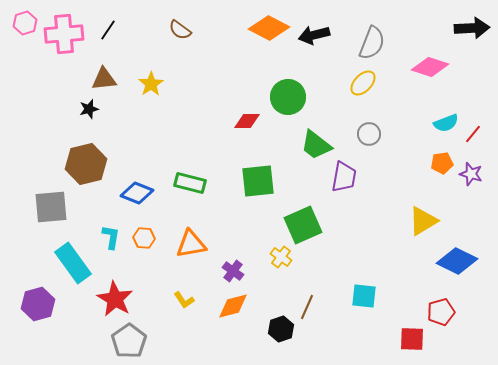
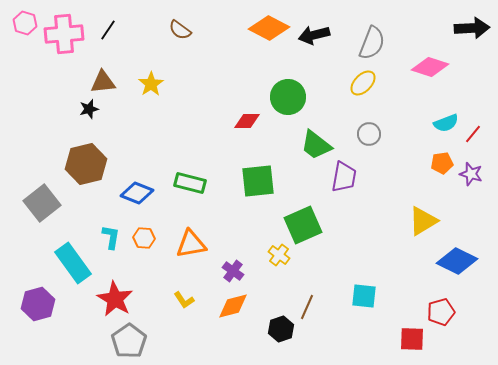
pink hexagon at (25, 23): rotated 25 degrees counterclockwise
brown triangle at (104, 79): moved 1 px left, 3 px down
gray square at (51, 207): moved 9 px left, 4 px up; rotated 33 degrees counterclockwise
yellow cross at (281, 257): moved 2 px left, 2 px up
